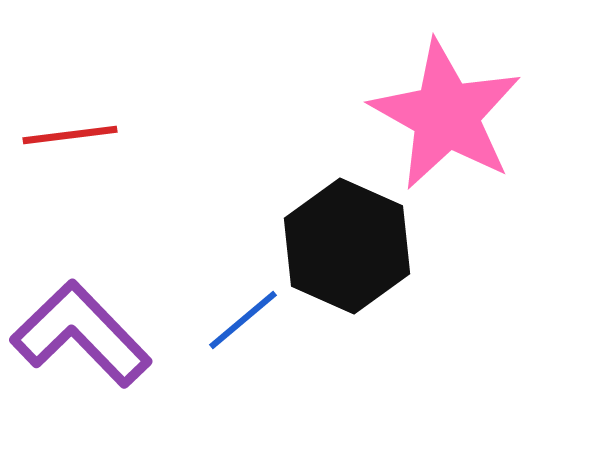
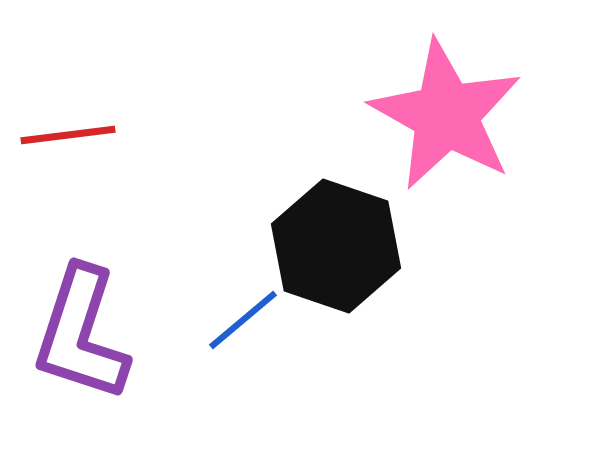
red line: moved 2 px left
black hexagon: moved 11 px left; rotated 5 degrees counterclockwise
purple L-shape: rotated 118 degrees counterclockwise
